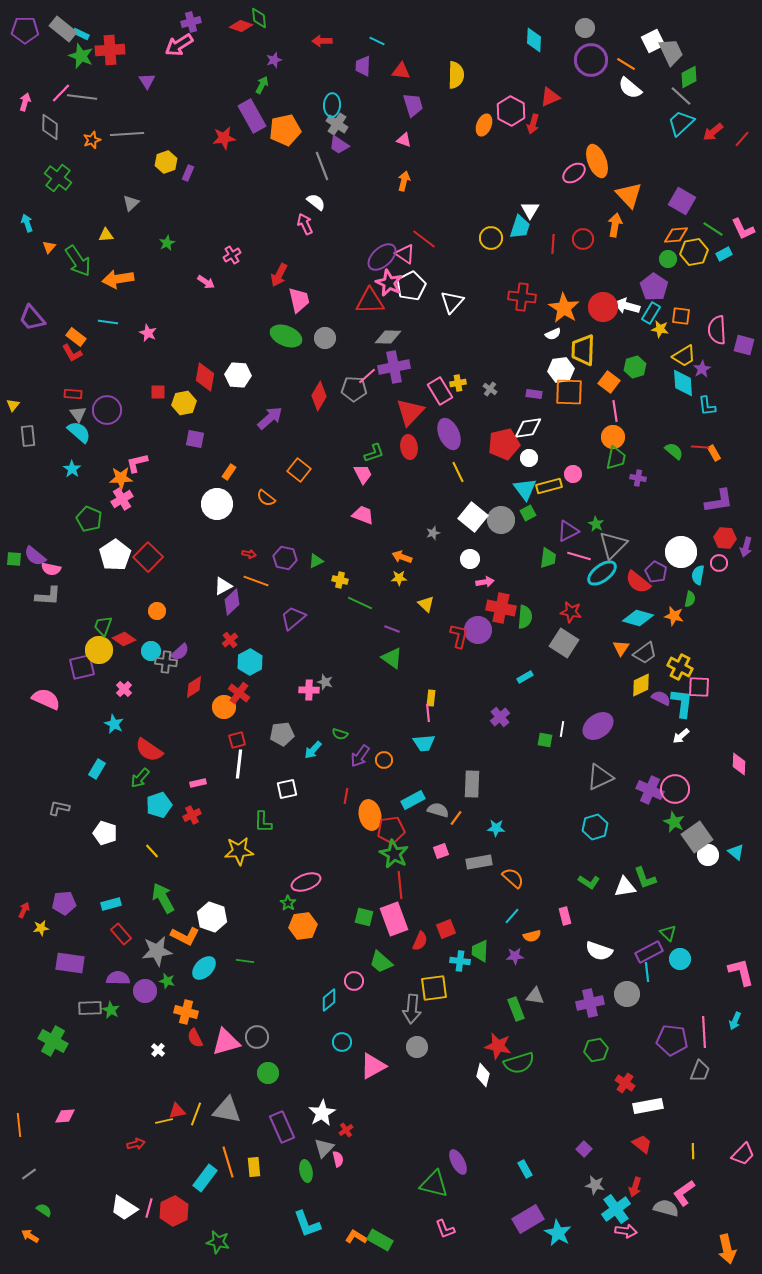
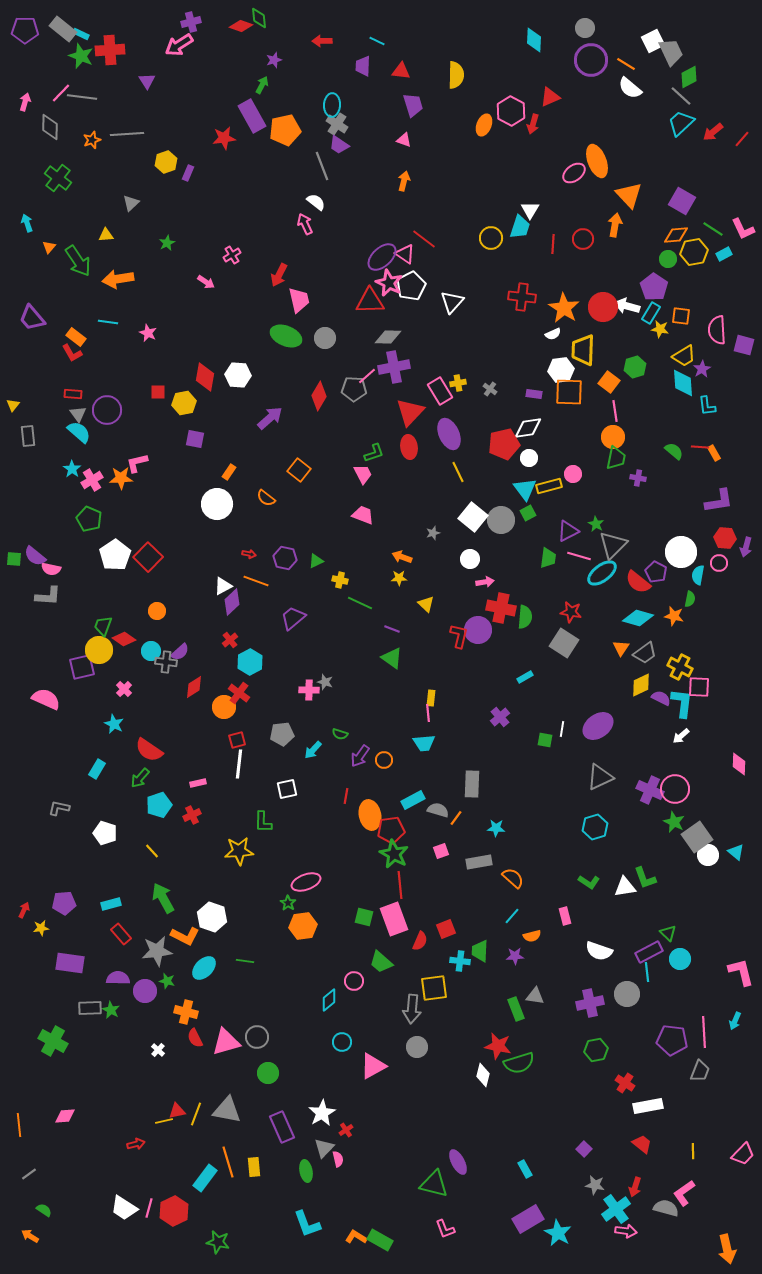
pink cross at (122, 499): moved 30 px left, 19 px up
